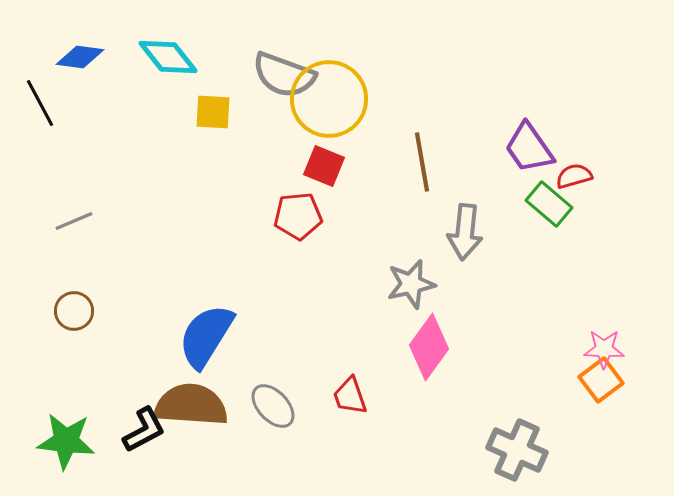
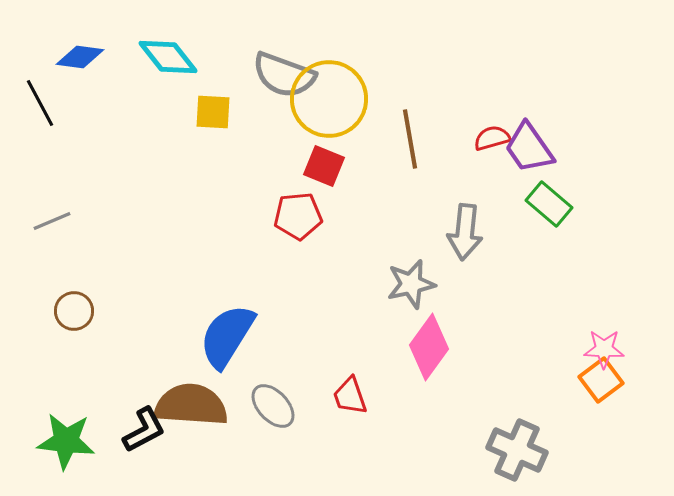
brown line: moved 12 px left, 23 px up
red semicircle: moved 82 px left, 38 px up
gray line: moved 22 px left
blue semicircle: moved 21 px right
